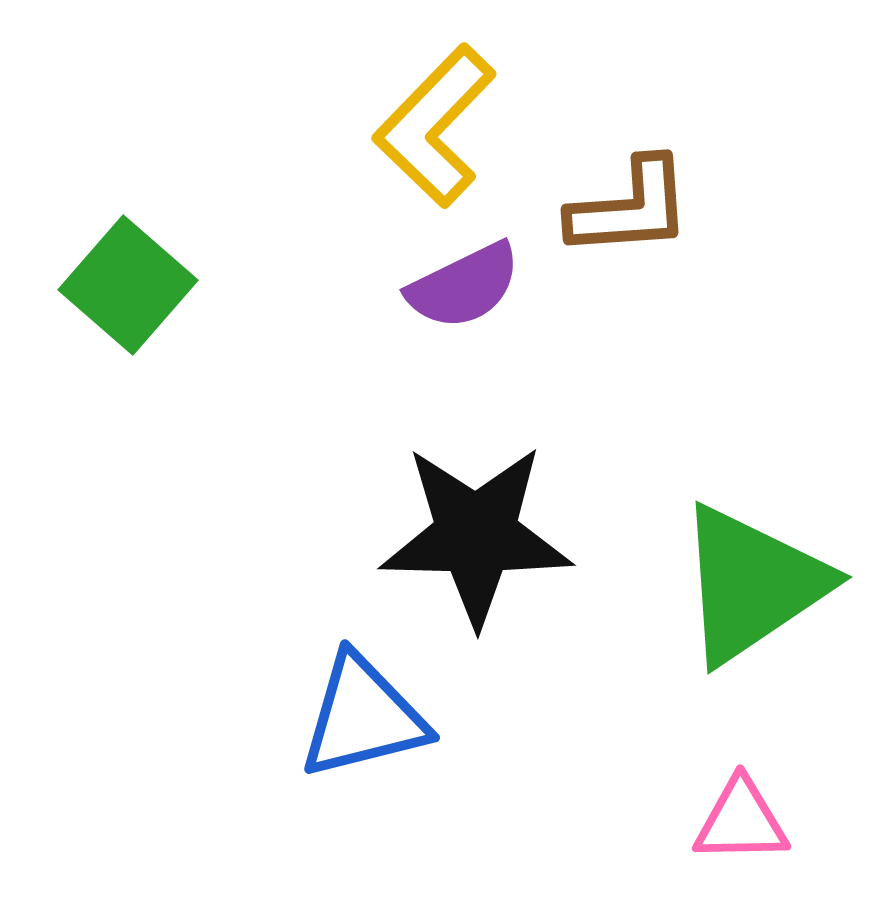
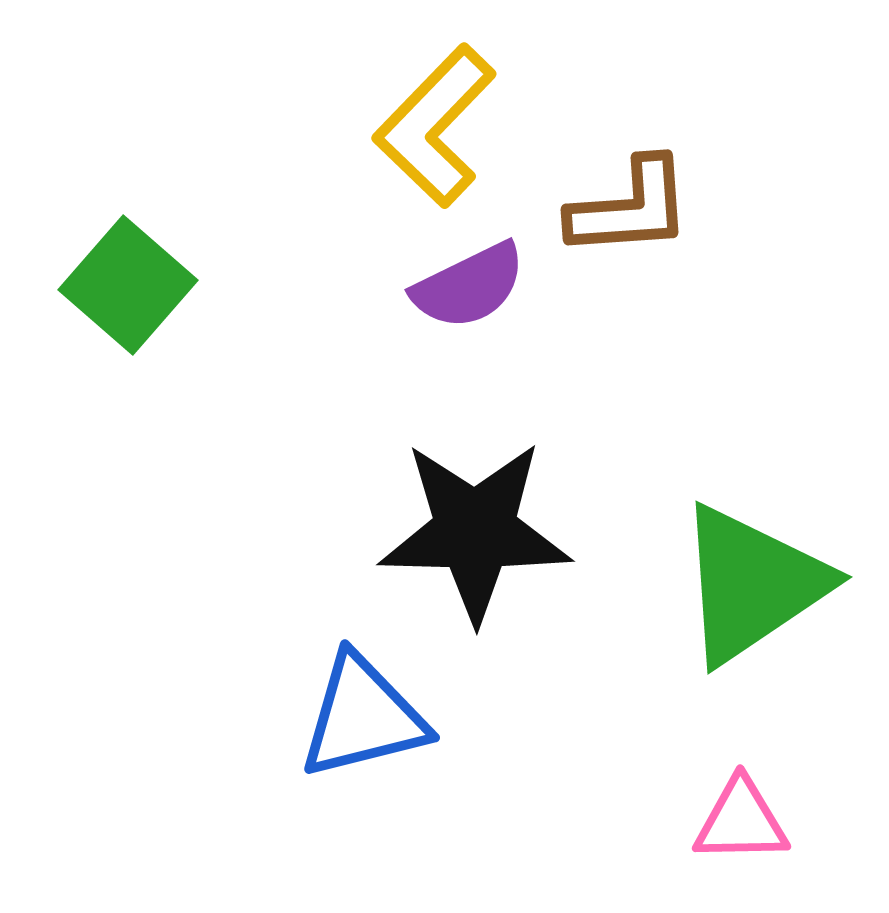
purple semicircle: moved 5 px right
black star: moved 1 px left, 4 px up
